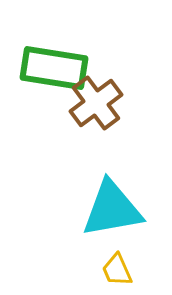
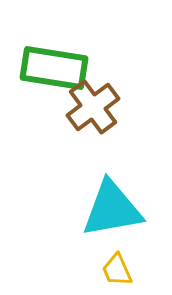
brown cross: moved 3 px left, 4 px down
